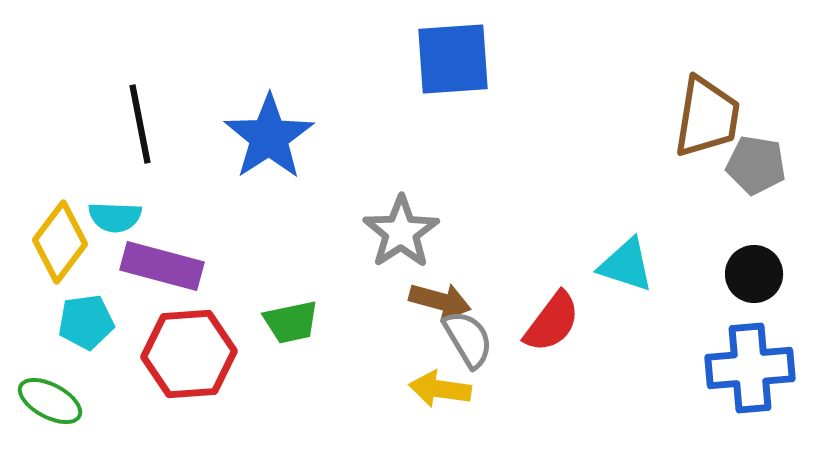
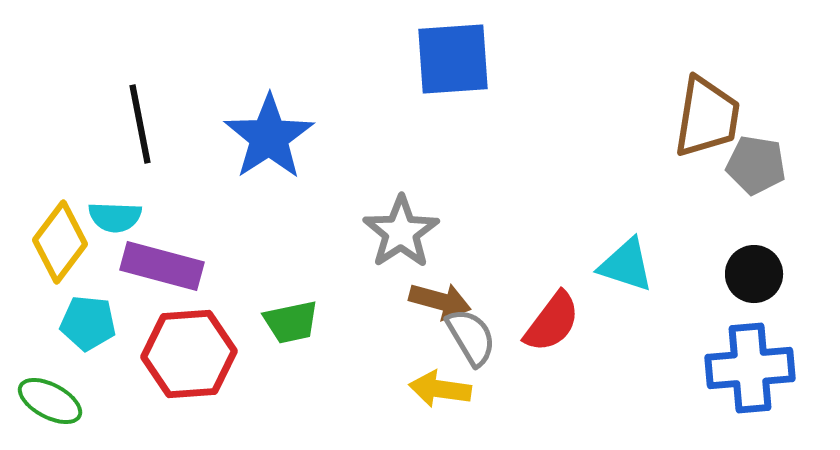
cyan pentagon: moved 2 px right, 1 px down; rotated 14 degrees clockwise
gray semicircle: moved 3 px right, 2 px up
